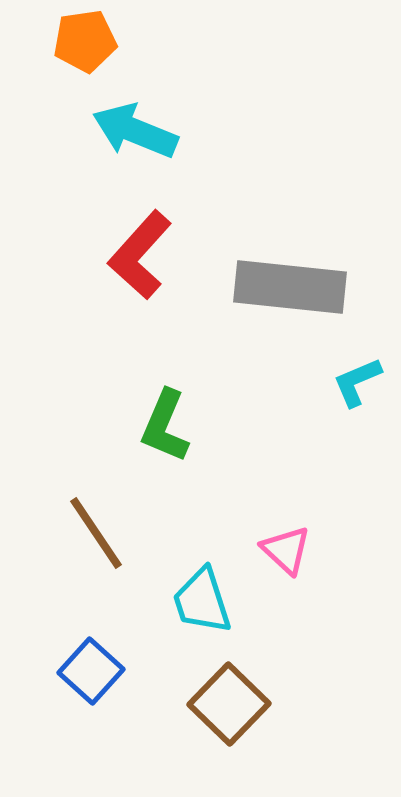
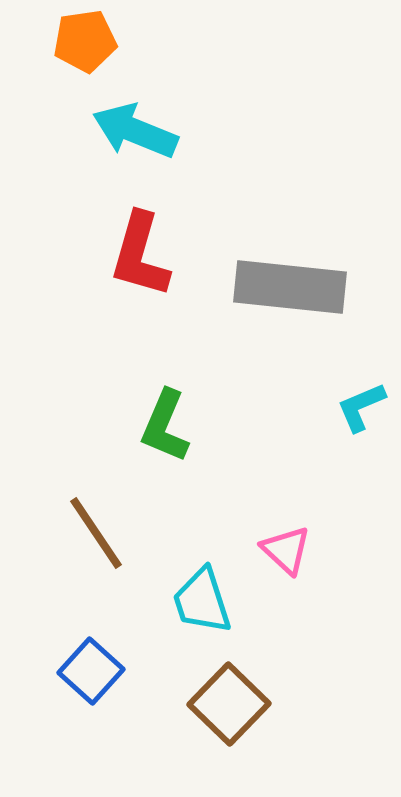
red L-shape: rotated 26 degrees counterclockwise
cyan L-shape: moved 4 px right, 25 px down
